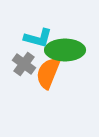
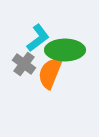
cyan L-shape: rotated 52 degrees counterclockwise
orange semicircle: moved 2 px right
